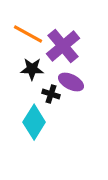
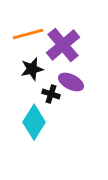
orange line: rotated 44 degrees counterclockwise
purple cross: moved 1 px up
black star: rotated 15 degrees counterclockwise
